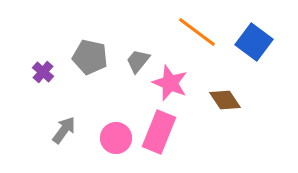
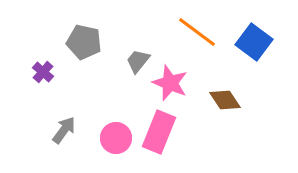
gray pentagon: moved 6 px left, 15 px up
